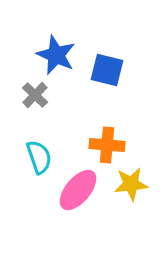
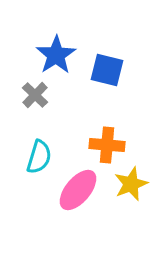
blue star: rotated 15 degrees clockwise
cyan semicircle: rotated 36 degrees clockwise
yellow star: rotated 16 degrees counterclockwise
